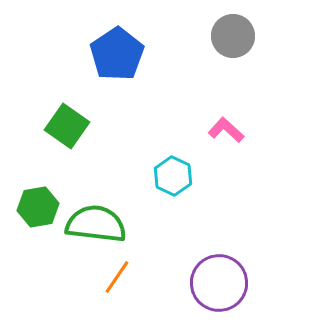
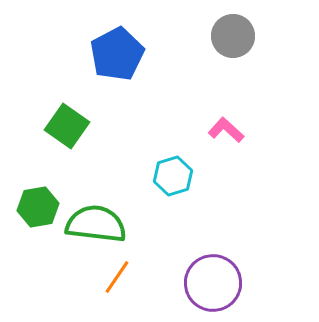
blue pentagon: rotated 6 degrees clockwise
cyan hexagon: rotated 18 degrees clockwise
purple circle: moved 6 px left
